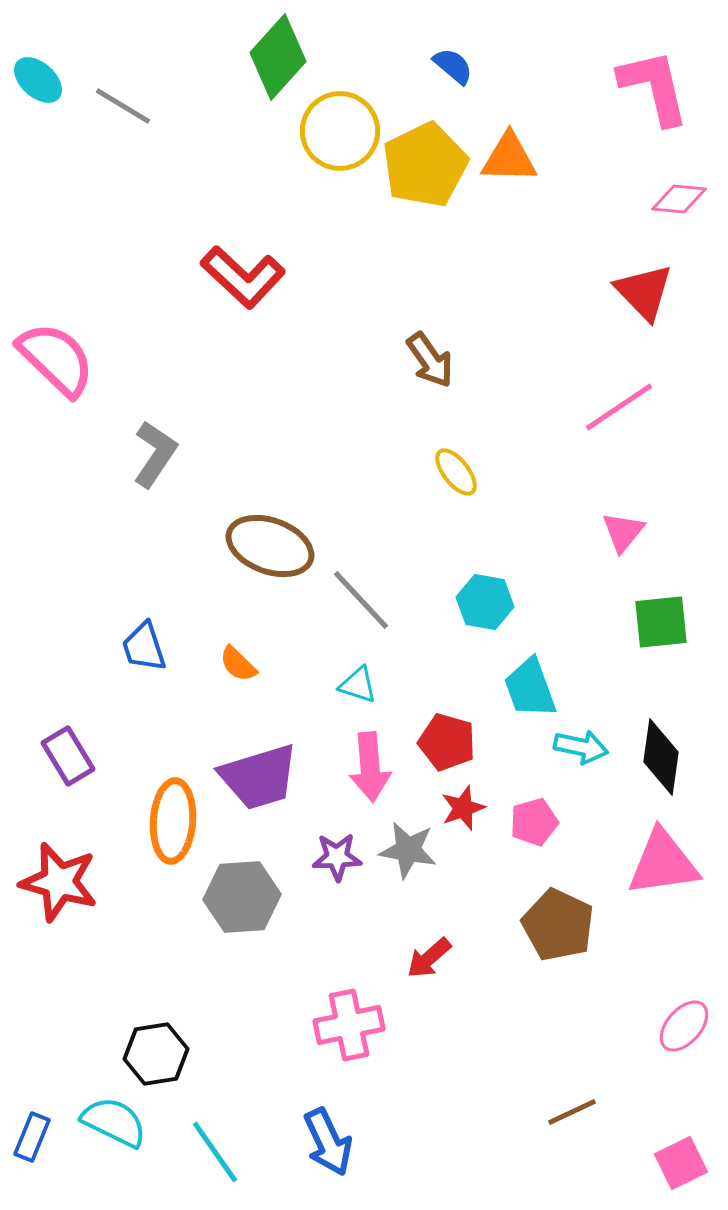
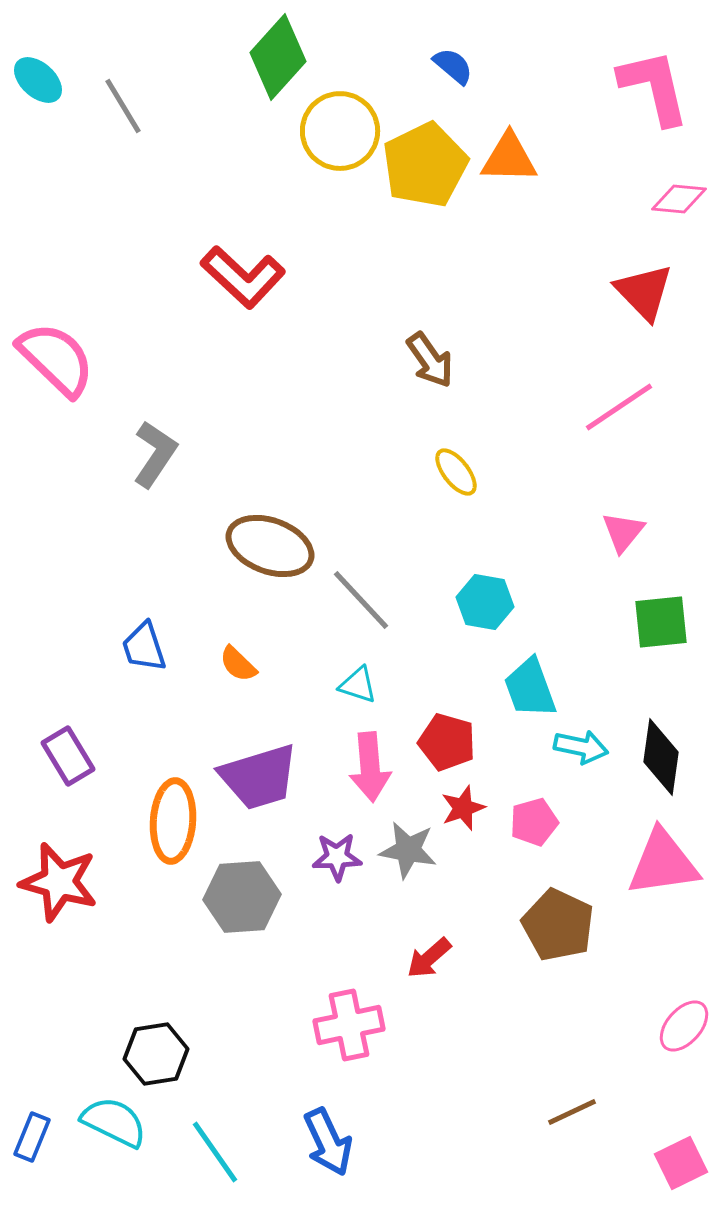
gray line at (123, 106): rotated 28 degrees clockwise
